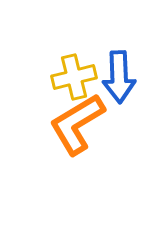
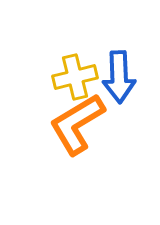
yellow cross: moved 1 px right
